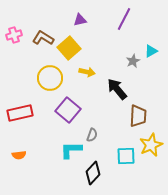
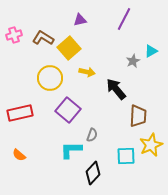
black arrow: moved 1 px left
orange semicircle: rotated 48 degrees clockwise
